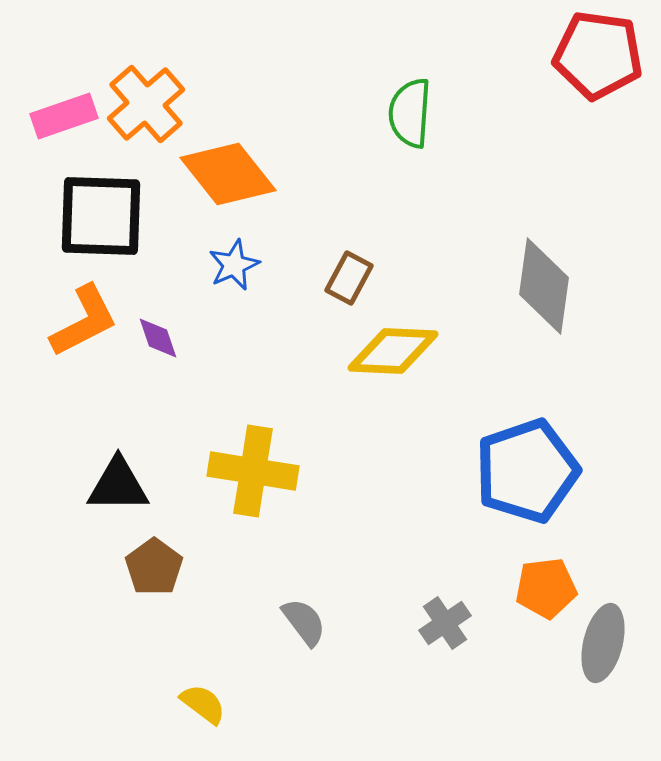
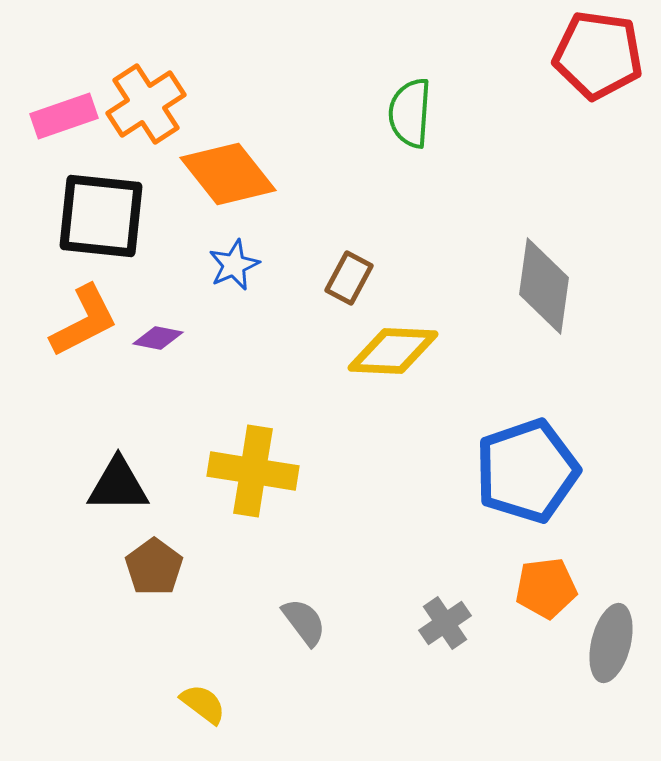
orange cross: rotated 8 degrees clockwise
black square: rotated 4 degrees clockwise
purple diamond: rotated 60 degrees counterclockwise
gray ellipse: moved 8 px right
